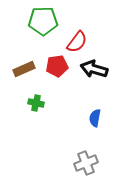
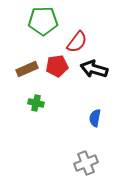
brown rectangle: moved 3 px right
